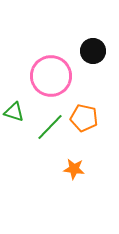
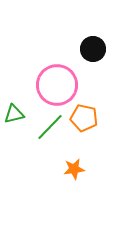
black circle: moved 2 px up
pink circle: moved 6 px right, 9 px down
green triangle: moved 2 px down; rotated 30 degrees counterclockwise
orange star: rotated 15 degrees counterclockwise
